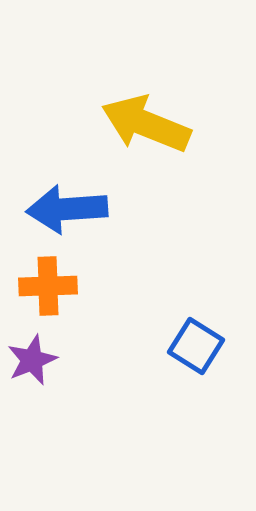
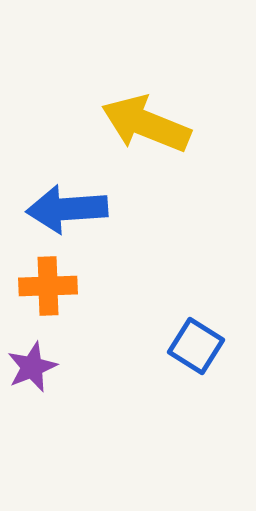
purple star: moved 7 px down
